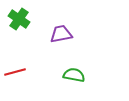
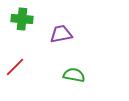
green cross: moved 3 px right; rotated 30 degrees counterclockwise
red line: moved 5 px up; rotated 30 degrees counterclockwise
